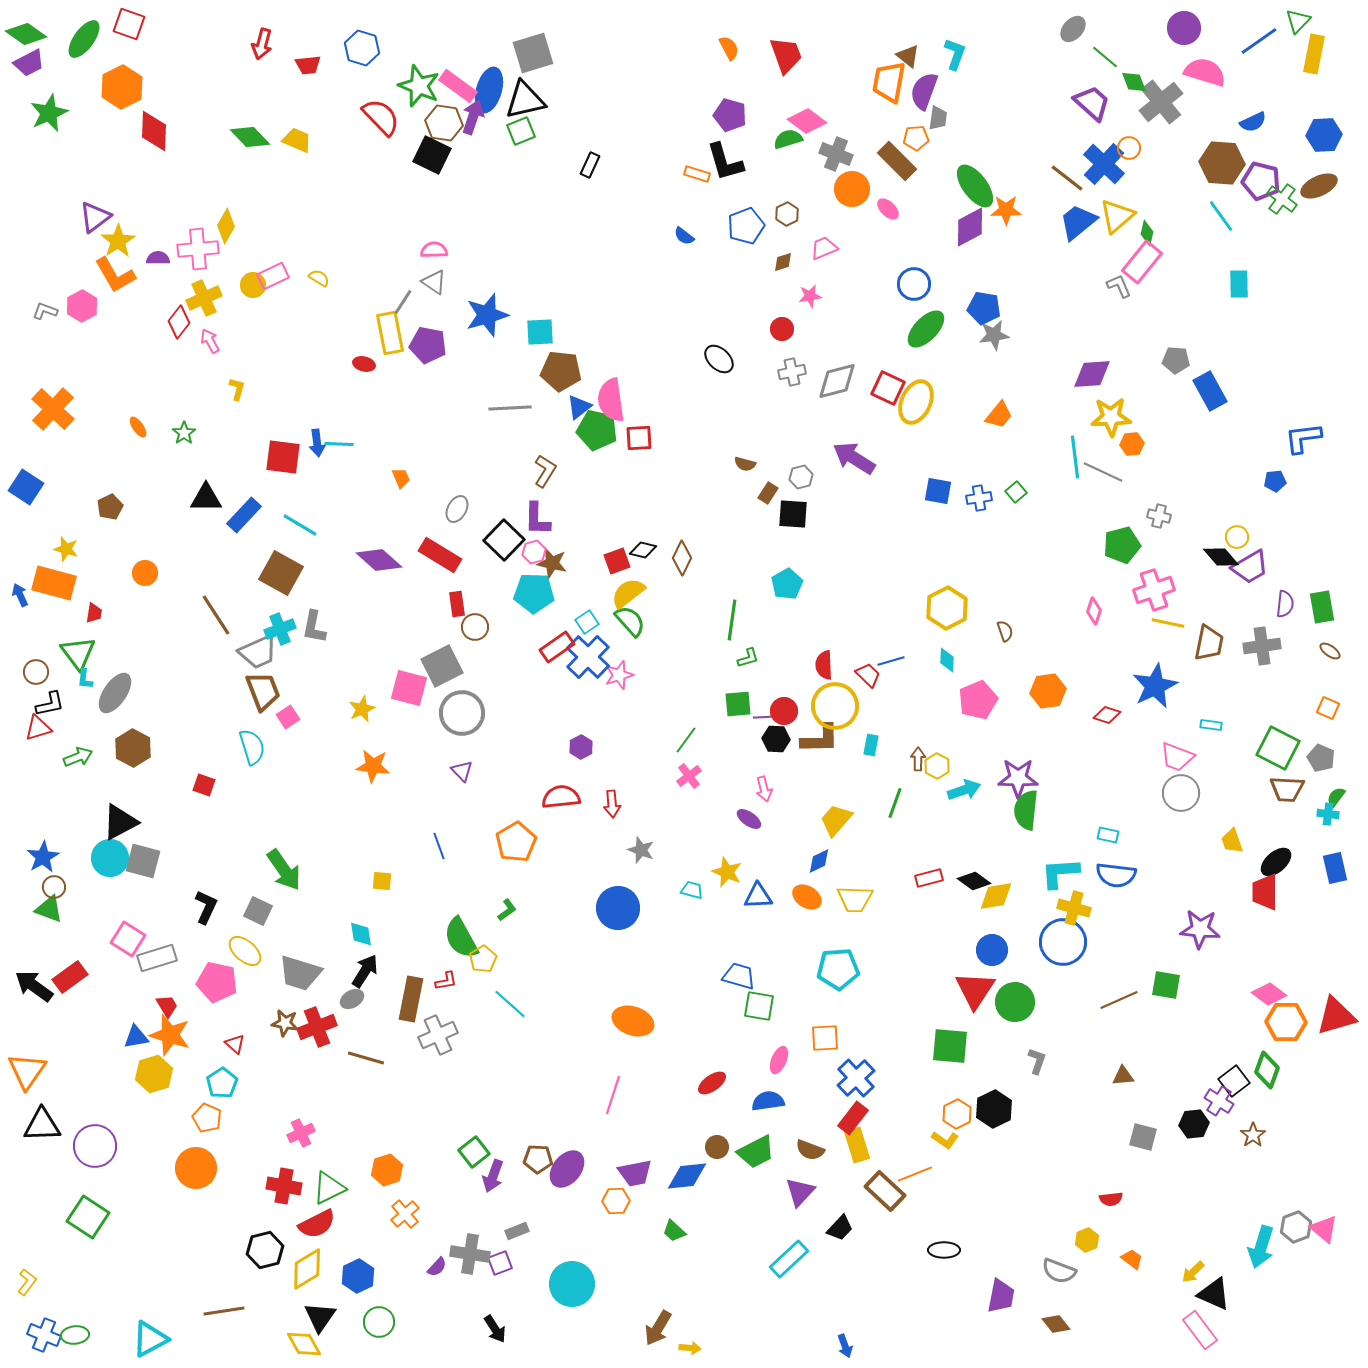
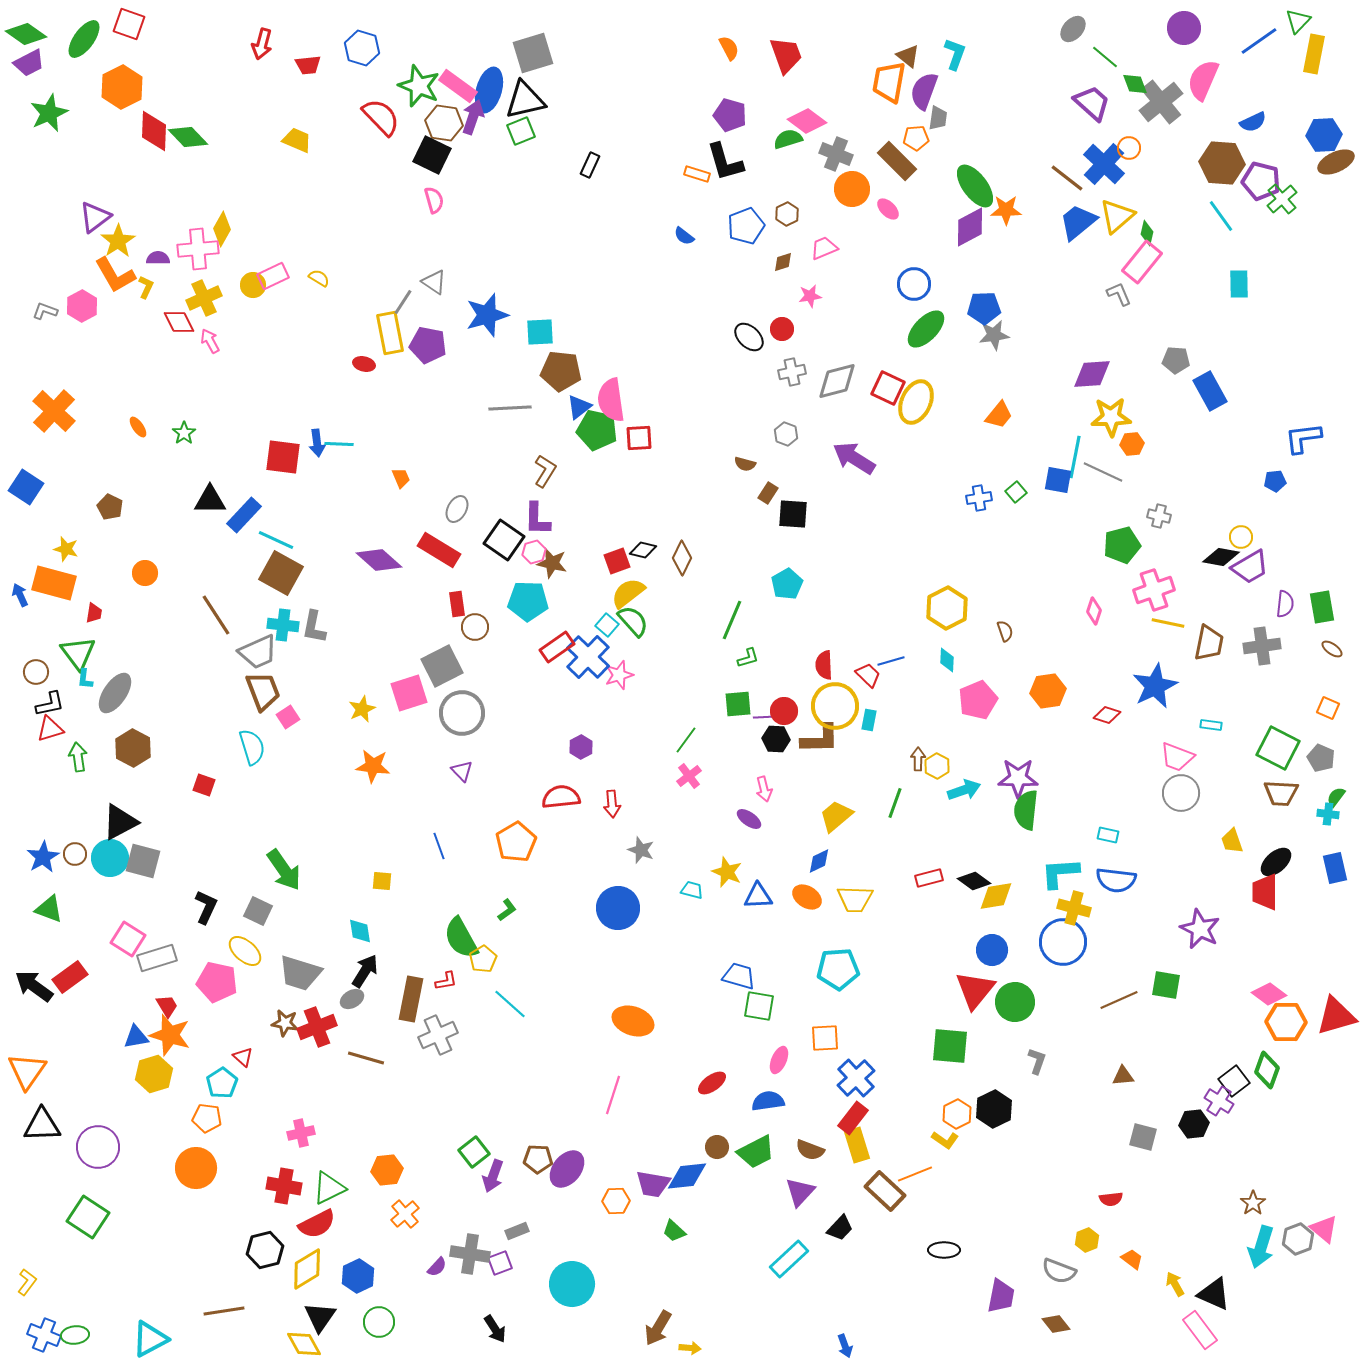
pink semicircle at (1205, 72): moved 2 px left, 8 px down; rotated 84 degrees counterclockwise
green diamond at (1134, 82): moved 1 px right, 2 px down
green diamond at (250, 137): moved 62 px left
brown ellipse at (1319, 186): moved 17 px right, 24 px up
green cross at (1282, 199): rotated 12 degrees clockwise
yellow diamond at (226, 226): moved 4 px left, 3 px down
pink semicircle at (434, 250): moved 50 px up; rotated 76 degrees clockwise
gray L-shape at (1119, 286): moved 8 px down
blue pentagon at (984, 308): rotated 12 degrees counterclockwise
red diamond at (179, 322): rotated 64 degrees counterclockwise
black ellipse at (719, 359): moved 30 px right, 22 px up
yellow L-shape at (237, 389): moved 91 px left, 102 px up; rotated 10 degrees clockwise
orange cross at (53, 409): moved 1 px right, 2 px down
cyan line at (1075, 457): rotated 18 degrees clockwise
gray hexagon at (801, 477): moved 15 px left, 43 px up; rotated 25 degrees counterclockwise
blue square at (938, 491): moved 120 px right, 11 px up
black triangle at (206, 498): moved 4 px right, 2 px down
brown pentagon at (110, 507): rotated 20 degrees counterclockwise
cyan line at (300, 525): moved 24 px left, 15 px down; rotated 6 degrees counterclockwise
yellow circle at (1237, 537): moved 4 px right
black square at (504, 540): rotated 9 degrees counterclockwise
red rectangle at (440, 555): moved 1 px left, 5 px up
black diamond at (1221, 557): rotated 39 degrees counterclockwise
cyan pentagon at (534, 593): moved 6 px left, 8 px down
green line at (732, 620): rotated 15 degrees clockwise
green semicircle at (630, 621): moved 3 px right
cyan square at (587, 622): moved 20 px right, 3 px down; rotated 15 degrees counterclockwise
cyan cross at (280, 629): moved 3 px right, 4 px up; rotated 28 degrees clockwise
brown ellipse at (1330, 651): moved 2 px right, 2 px up
pink square at (409, 688): moved 5 px down; rotated 33 degrees counterclockwise
red triangle at (38, 728): moved 12 px right, 1 px down
cyan rectangle at (871, 745): moved 2 px left, 25 px up
green arrow at (78, 757): rotated 76 degrees counterclockwise
brown trapezoid at (1287, 789): moved 6 px left, 4 px down
yellow trapezoid at (836, 820): moved 4 px up; rotated 9 degrees clockwise
blue semicircle at (1116, 875): moved 5 px down
brown circle at (54, 887): moved 21 px right, 33 px up
purple star at (1200, 929): rotated 21 degrees clockwise
cyan diamond at (361, 934): moved 1 px left, 3 px up
red triangle at (975, 990): rotated 6 degrees clockwise
red triangle at (235, 1044): moved 8 px right, 13 px down
orange pentagon at (207, 1118): rotated 16 degrees counterclockwise
pink cross at (301, 1133): rotated 12 degrees clockwise
brown star at (1253, 1135): moved 68 px down
purple circle at (95, 1146): moved 3 px right, 1 px down
orange hexagon at (387, 1170): rotated 12 degrees clockwise
purple trapezoid at (635, 1173): moved 18 px right, 11 px down; rotated 21 degrees clockwise
gray hexagon at (1296, 1227): moved 2 px right, 12 px down
yellow arrow at (1193, 1272): moved 18 px left, 12 px down; rotated 105 degrees clockwise
